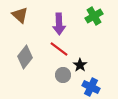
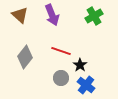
purple arrow: moved 7 px left, 9 px up; rotated 20 degrees counterclockwise
red line: moved 2 px right, 2 px down; rotated 18 degrees counterclockwise
gray circle: moved 2 px left, 3 px down
blue cross: moved 5 px left, 2 px up; rotated 12 degrees clockwise
